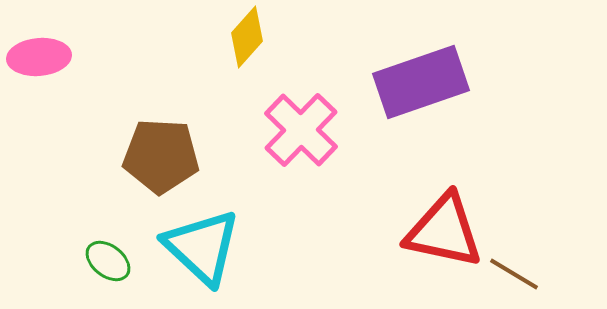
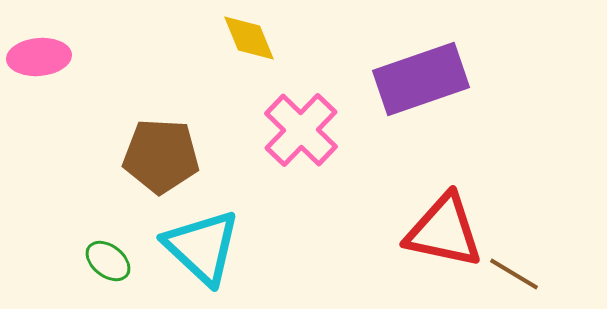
yellow diamond: moved 2 px right, 1 px down; rotated 64 degrees counterclockwise
purple rectangle: moved 3 px up
